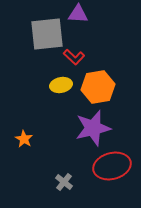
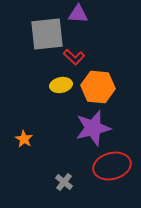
orange hexagon: rotated 16 degrees clockwise
